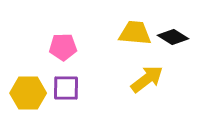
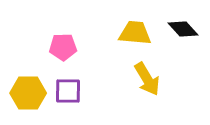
black diamond: moved 10 px right, 8 px up; rotated 16 degrees clockwise
yellow arrow: rotated 96 degrees clockwise
purple square: moved 2 px right, 3 px down
